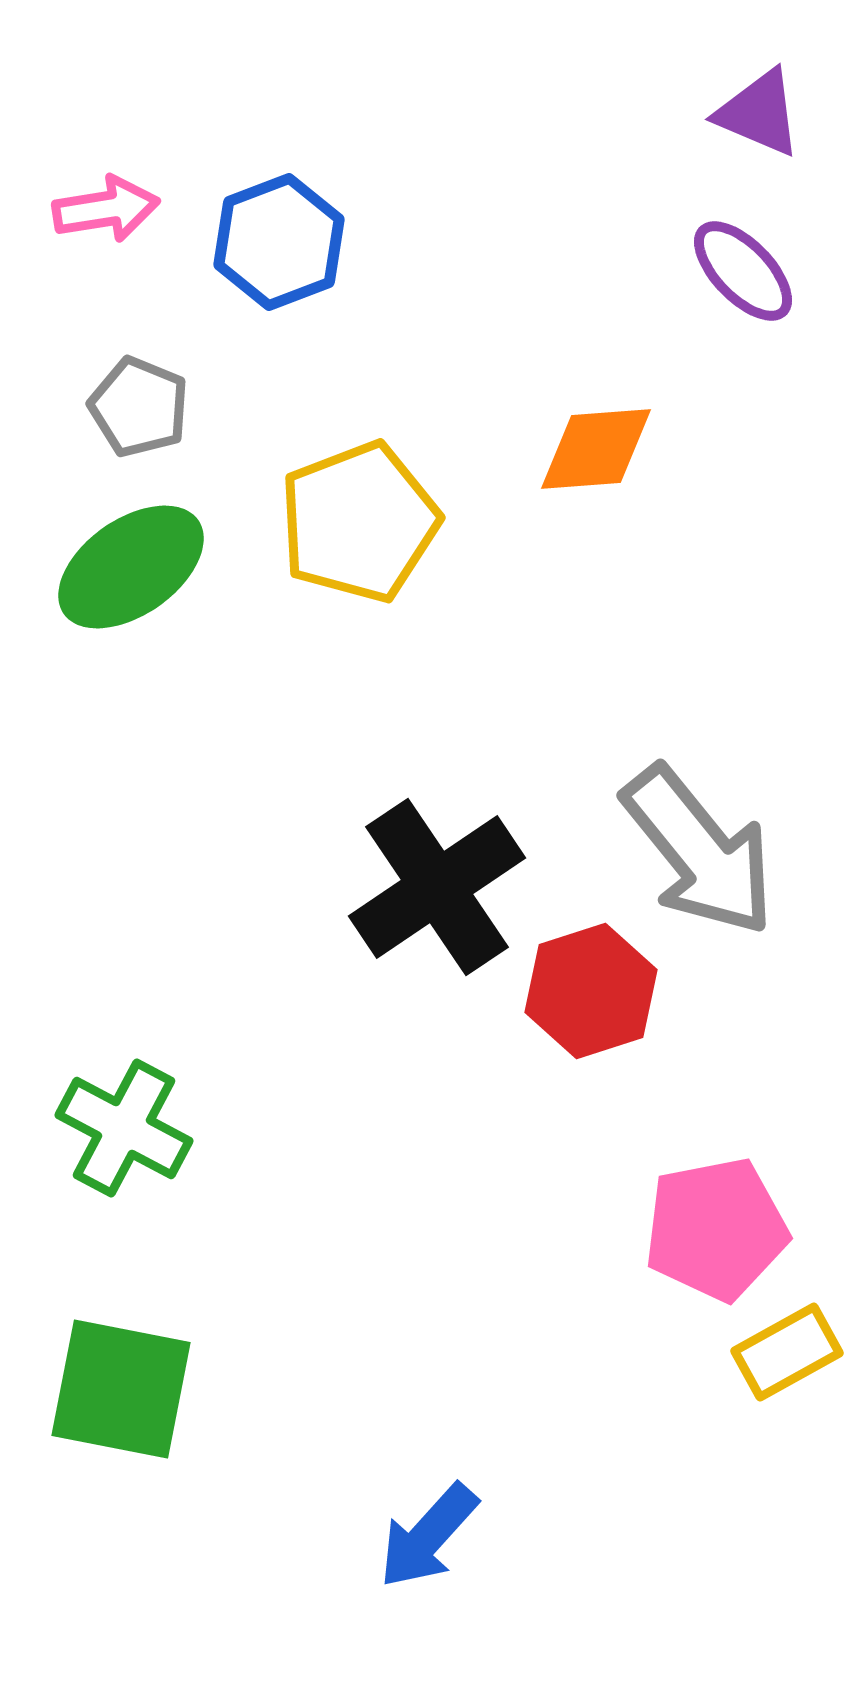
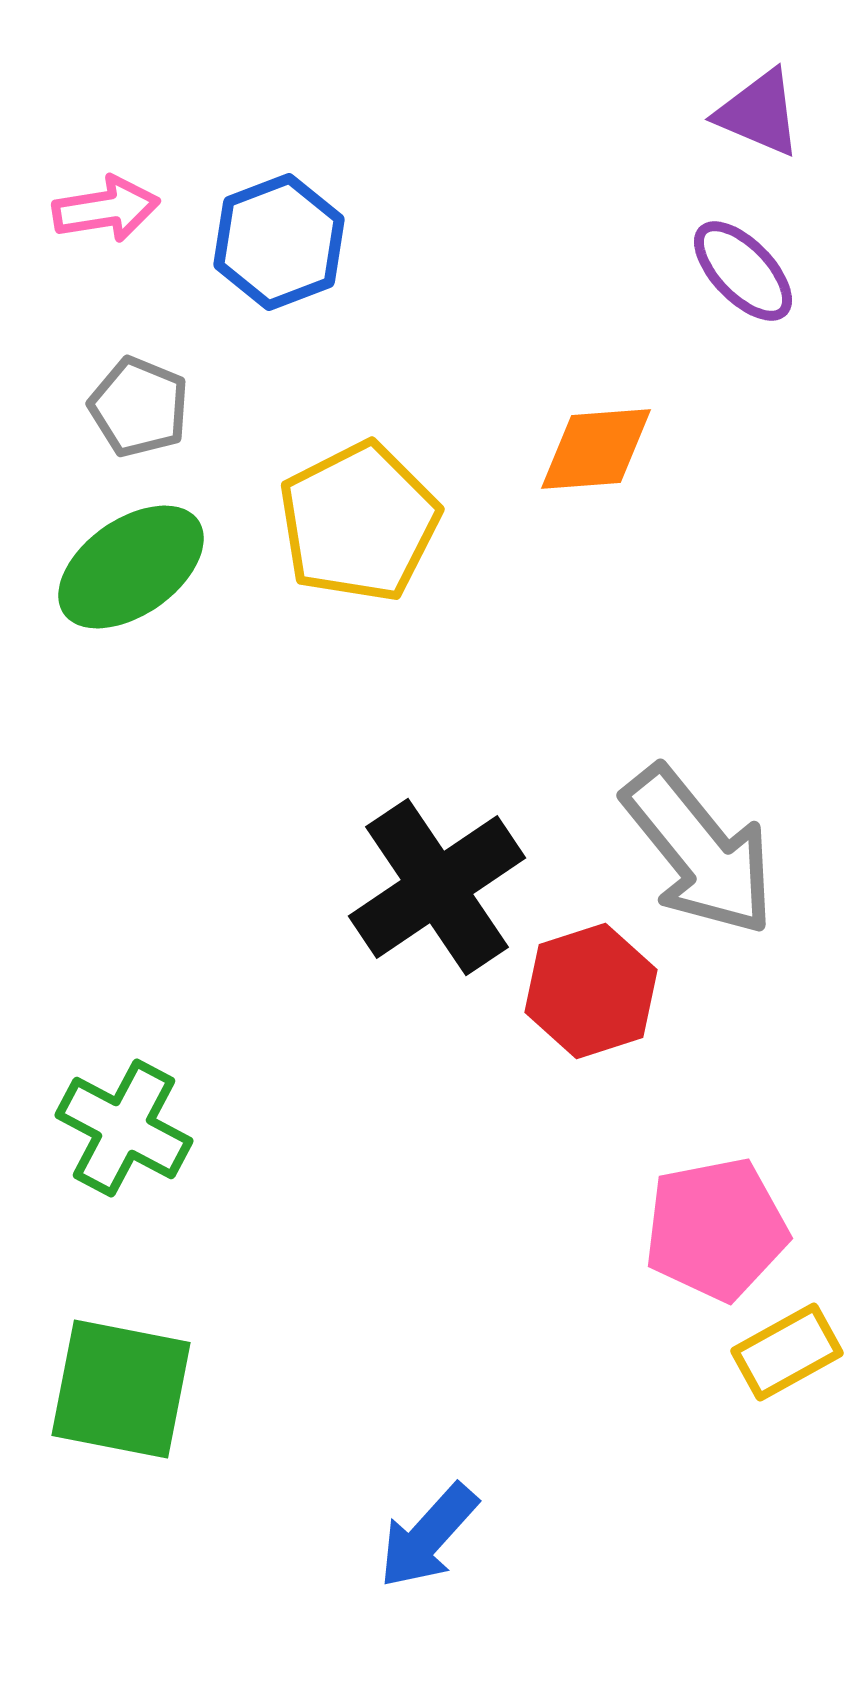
yellow pentagon: rotated 6 degrees counterclockwise
